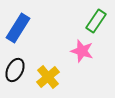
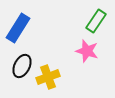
pink star: moved 5 px right
black ellipse: moved 7 px right, 4 px up
yellow cross: rotated 20 degrees clockwise
